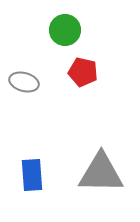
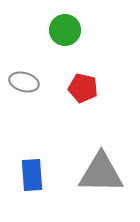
red pentagon: moved 16 px down
